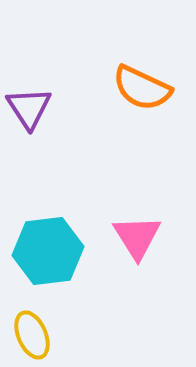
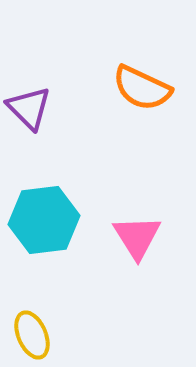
purple triangle: rotated 12 degrees counterclockwise
cyan hexagon: moved 4 px left, 31 px up
